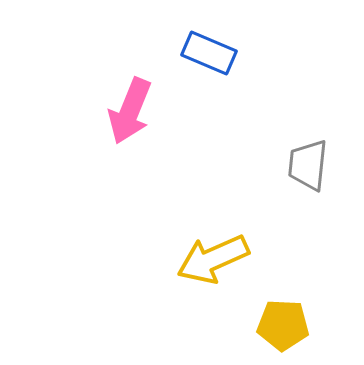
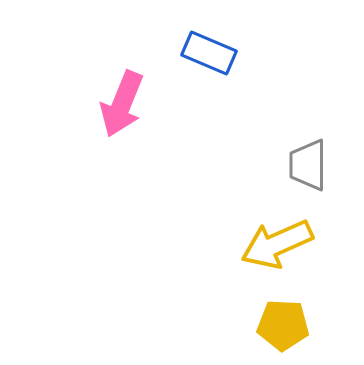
pink arrow: moved 8 px left, 7 px up
gray trapezoid: rotated 6 degrees counterclockwise
yellow arrow: moved 64 px right, 15 px up
